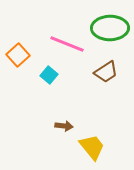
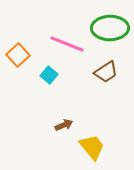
brown arrow: moved 1 px up; rotated 30 degrees counterclockwise
